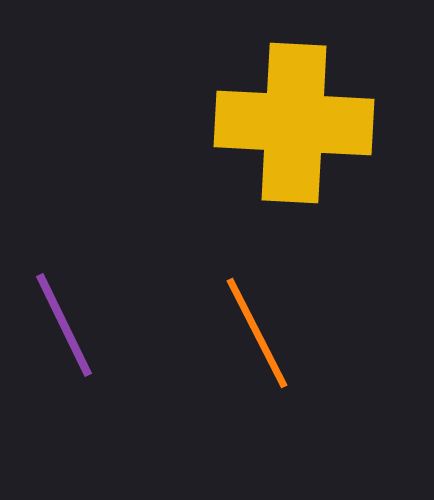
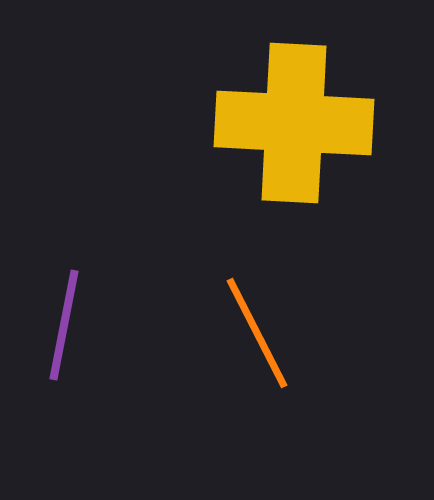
purple line: rotated 37 degrees clockwise
